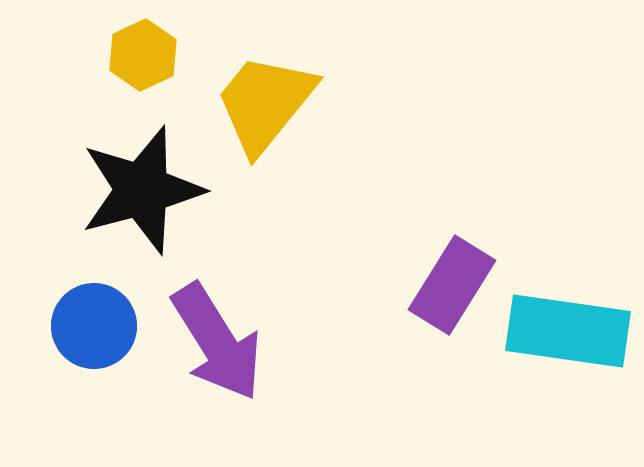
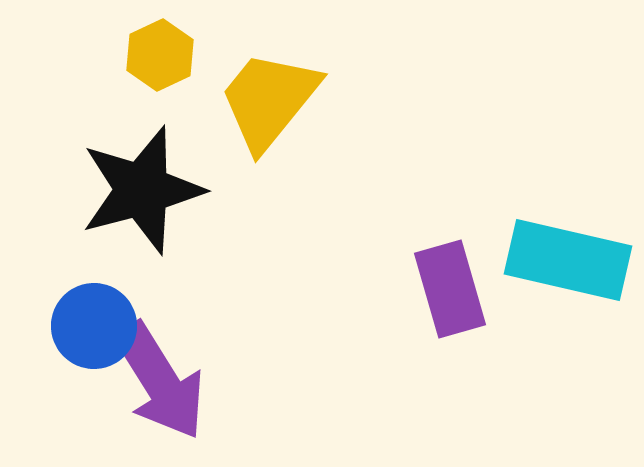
yellow hexagon: moved 17 px right
yellow trapezoid: moved 4 px right, 3 px up
purple rectangle: moved 2 px left, 4 px down; rotated 48 degrees counterclockwise
cyan rectangle: moved 71 px up; rotated 5 degrees clockwise
purple arrow: moved 57 px left, 39 px down
